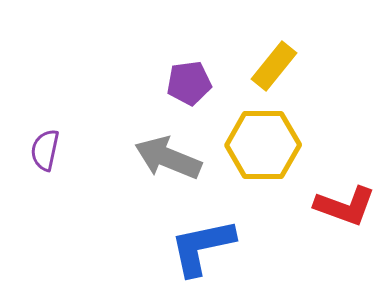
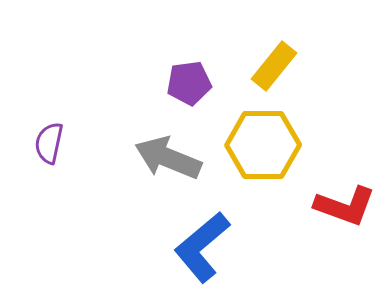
purple semicircle: moved 4 px right, 7 px up
blue L-shape: rotated 28 degrees counterclockwise
